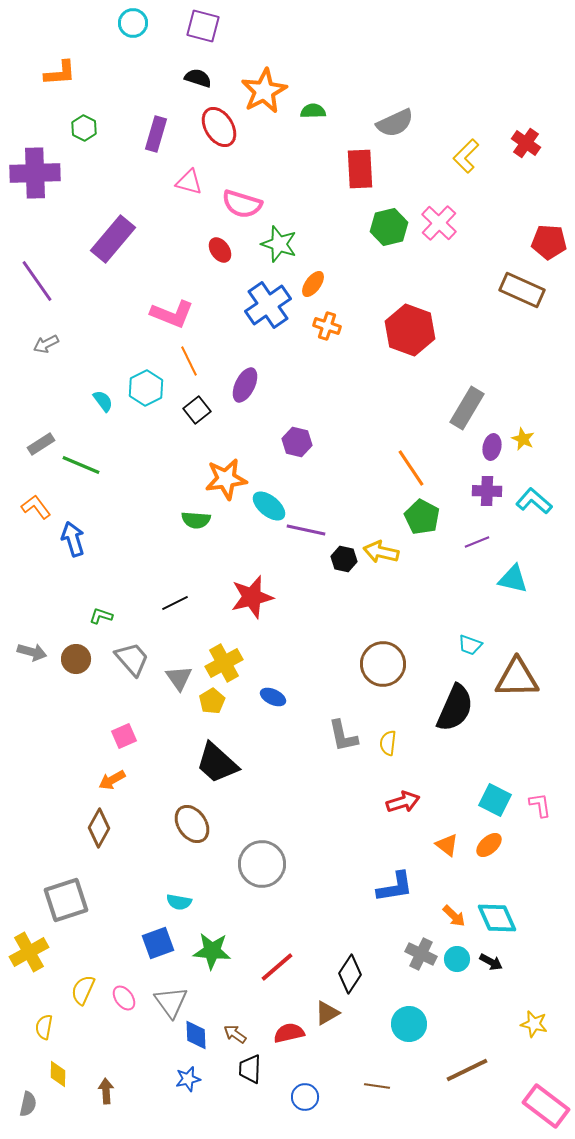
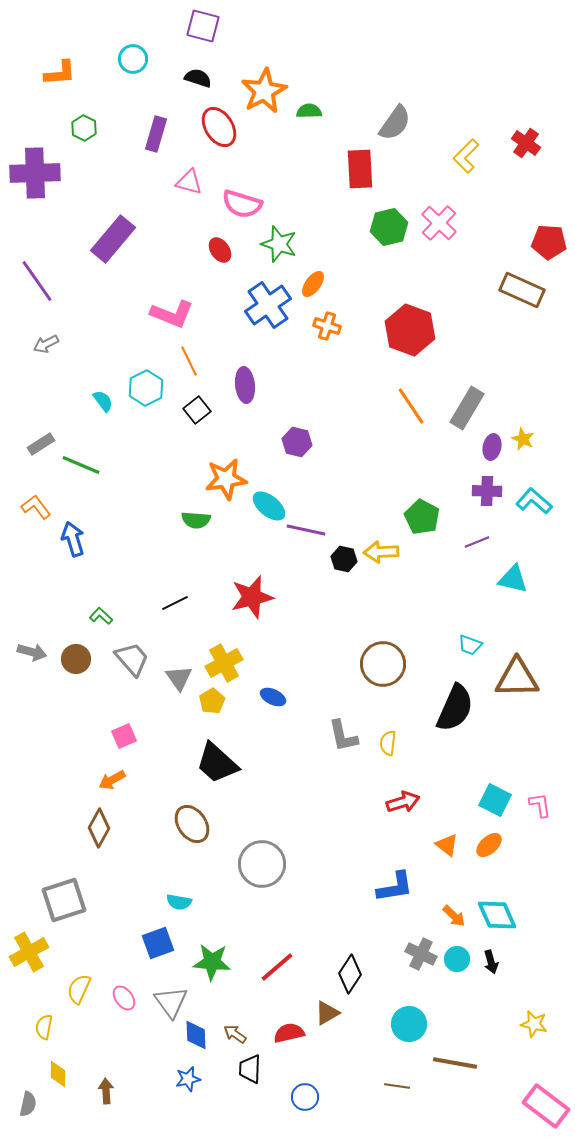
cyan circle at (133, 23): moved 36 px down
green semicircle at (313, 111): moved 4 px left
gray semicircle at (395, 123): rotated 30 degrees counterclockwise
purple ellipse at (245, 385): rotated 32 degrees counterclockwise
orange line at (411, 468): moved 62 px up
yellow arrow at (381, 552): rotated 16 degrees counterclockwise
green L-shape at (101, 616): rotated 25 degrees clockwise
gray square at (66, 900): moved 2 px left
cyan diamond at (497, 918): moved 3 px up
green star at (212, 951): moved 11 px down
black arrow at (491, 962): rotated 45 degrees clockwise
yellow semicircle at (83, 990): moved 4 px left, 1 px up
brown line at (467, 1070): moved 12 px left, 7 px up; rotated 36 degrees clockwise
brown line at (377, 1086): moved 20 px right
